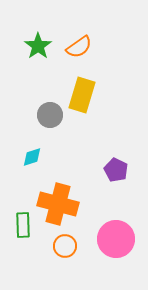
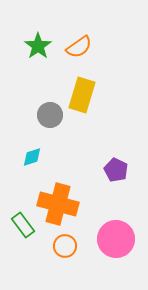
green rectangle: rotated 35 degrees counterclockwise
